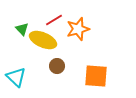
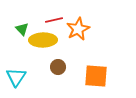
red line: rotated 18 degrees clockwise
orange star: rotated 10 degrees counterclockwise
yellow ellipse: rotated 24 degrees counterclockwise
brown circle: moved 1 px right, 1 px down
cyan triangle: rotated 20 degrees clockwise
